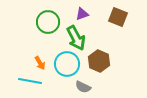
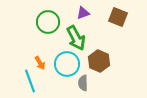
purple triangle: moved 1 px right, 1 px up
cyan line: rotated 60 degrees clockwise
gray semicircle: moved 4 px up; rotated 63 degrees clockwise
